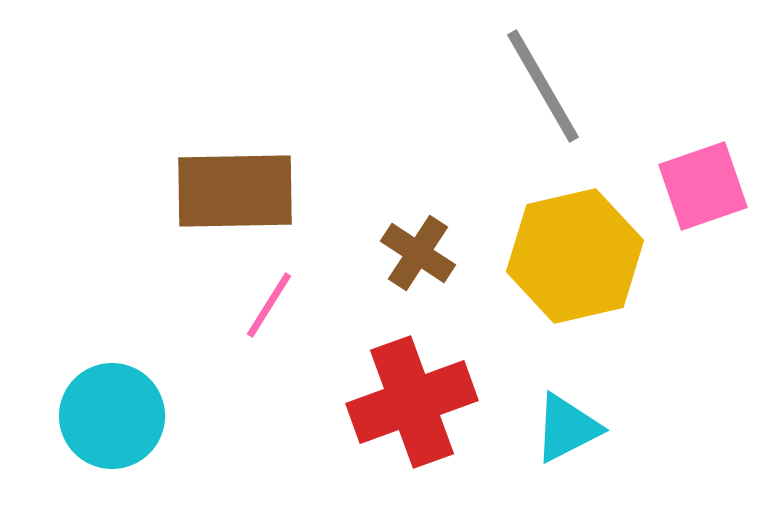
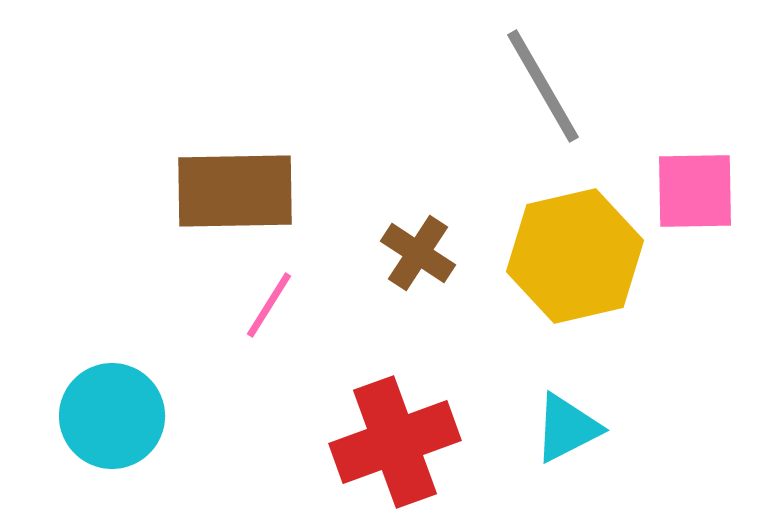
pink square: moved 8 px left, 5 px down; rotated 18 degrees clockwise
red cross: moved 17 px left, 40 px down
